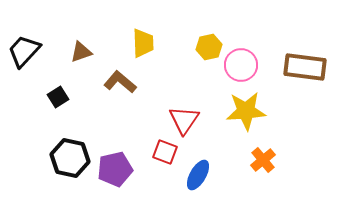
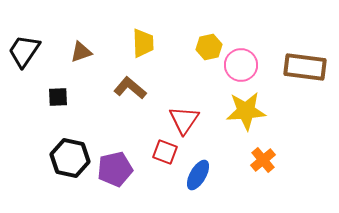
black trapezoid: rotated 9 degrees counterclockwise
brown L-shape: moved 10 px right, 6 px down
black square: rotated 30 degrees clockwise
